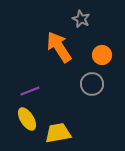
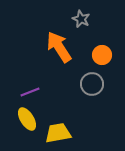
purple line: moved 1 px down
